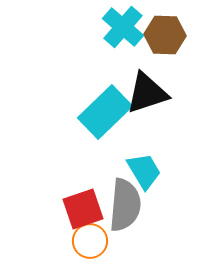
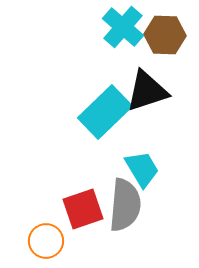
black triangle: moved 2 px up
cyan trapezoid: moved 2 px left, 2 px up
orange circle: moved 44 px left
